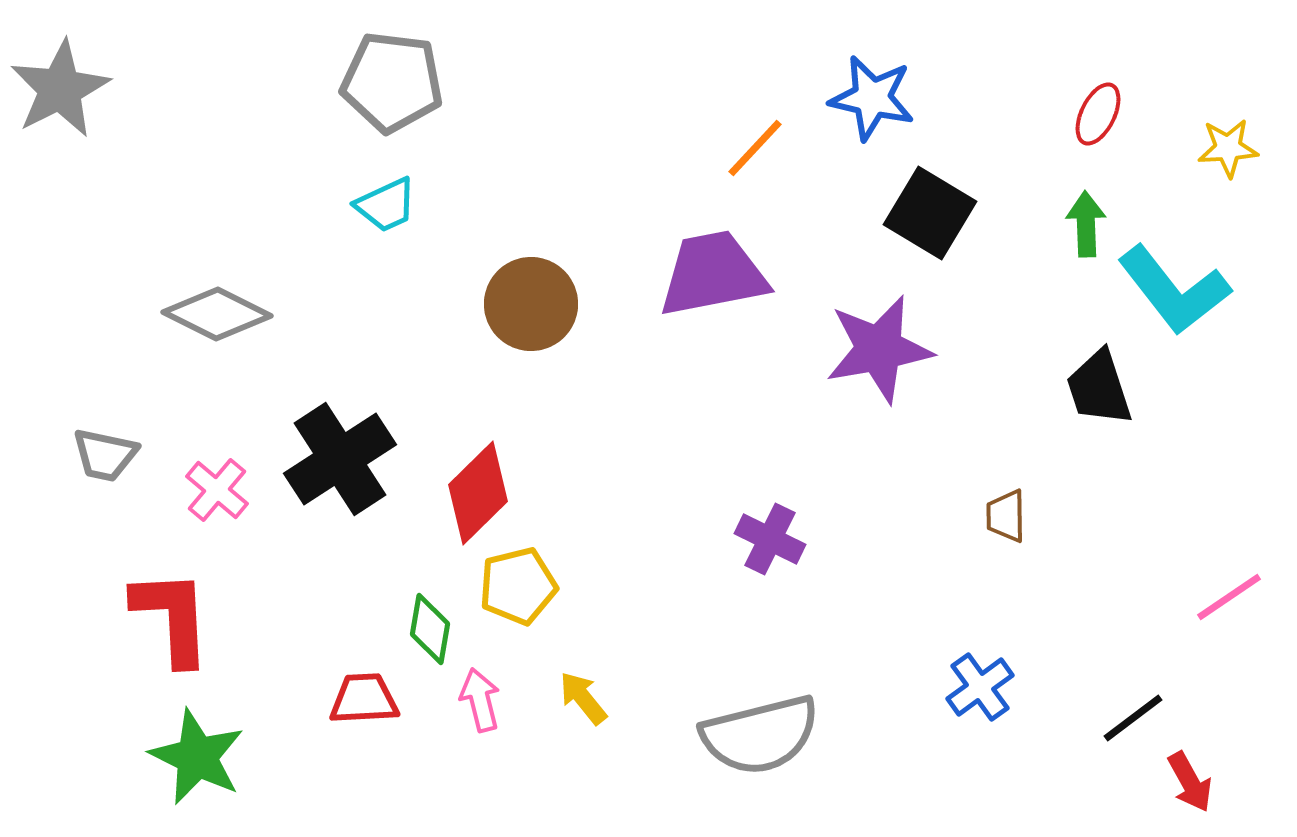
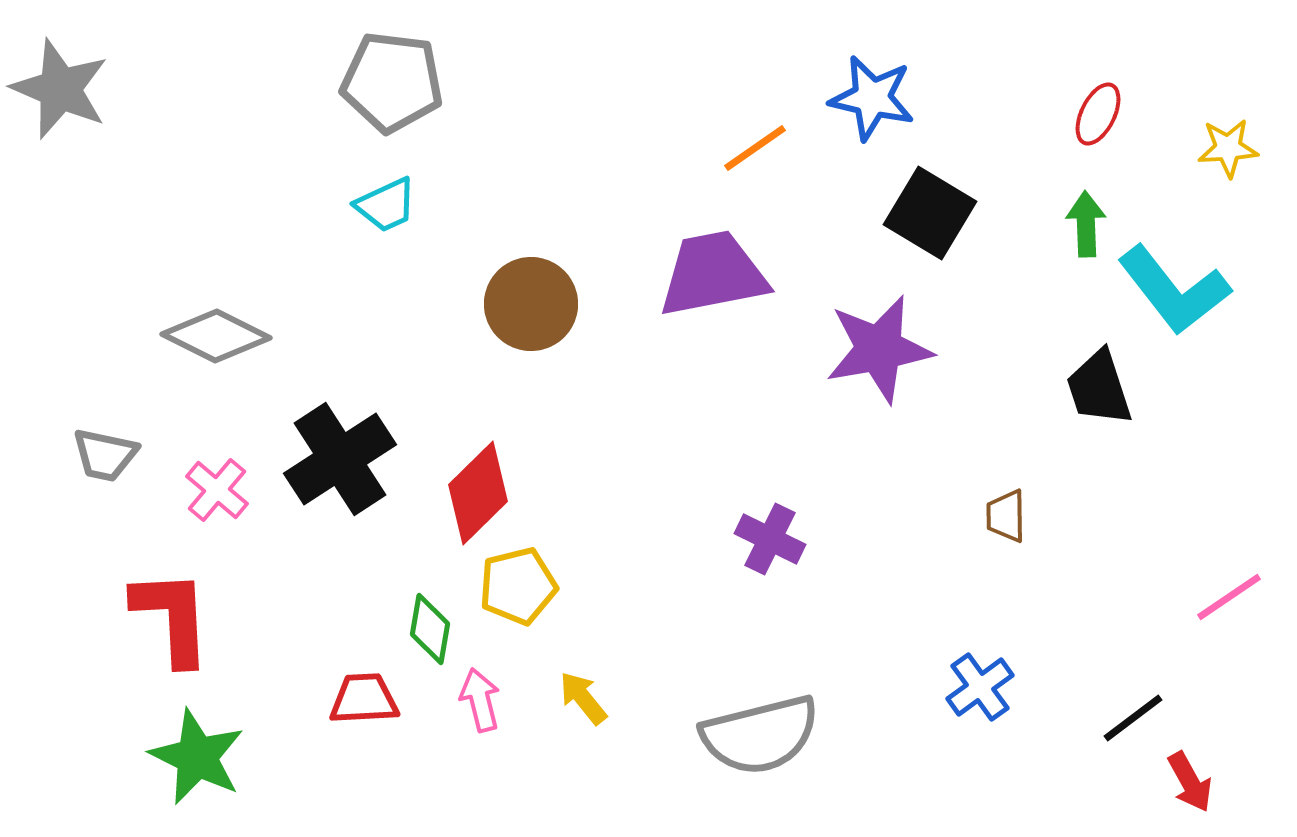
gray star: rotated 22 degrees counterclockwise
orange line: rotated 12 degrees clockwise
gray diamond: moved 1 px left, 22 px down
